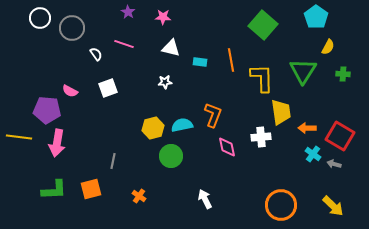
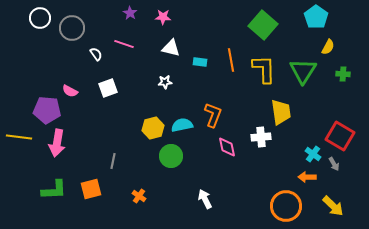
purple star: moved 2 px right, 1 px down
yellow L-shape: moved 2 px right, 9 px up
orange arrow: moved 49 px down
gray arrow: rotated 136 degrees counterclockwise
orange circle: moved 5 px right, 1 px down
